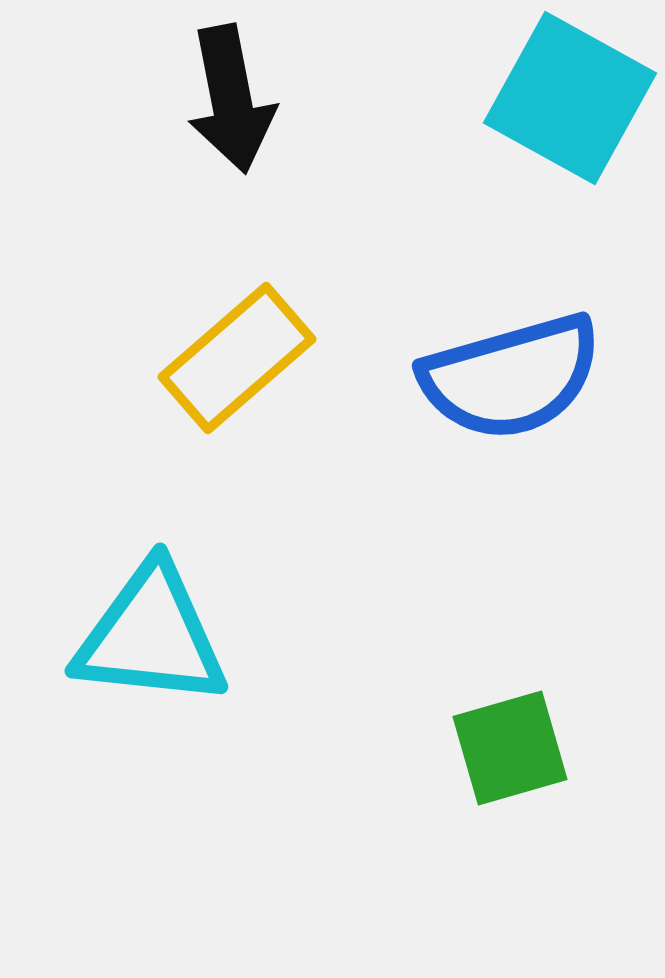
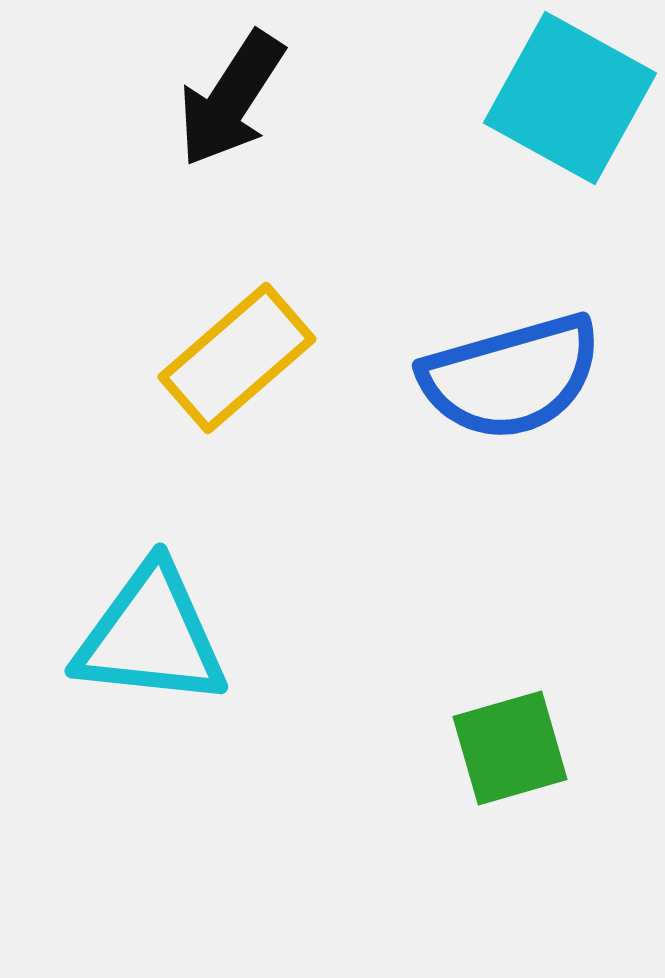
black arrow: rotated 44 degrees clockwise
